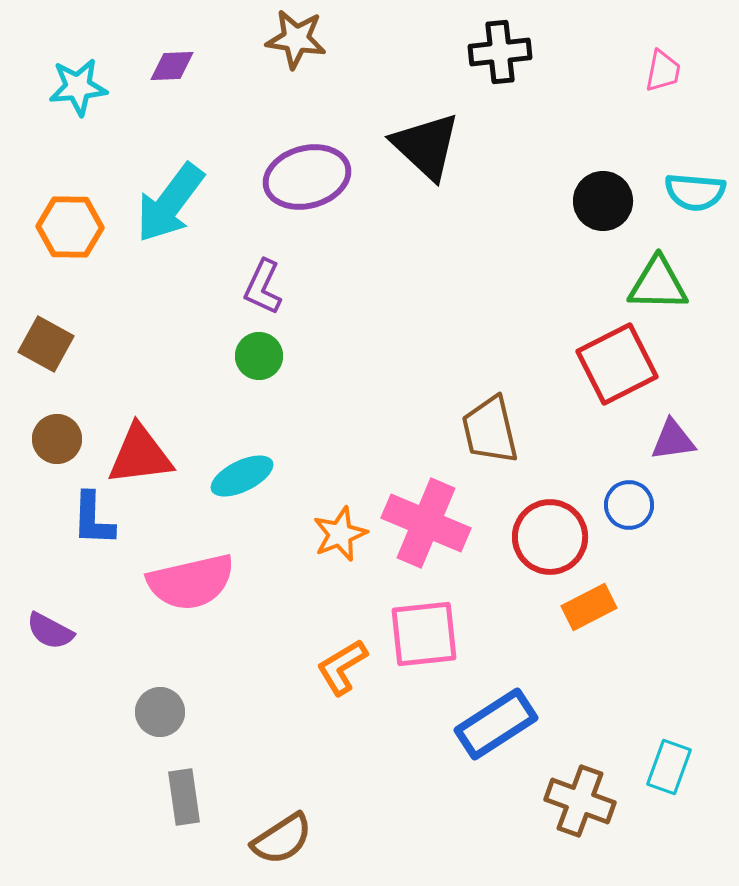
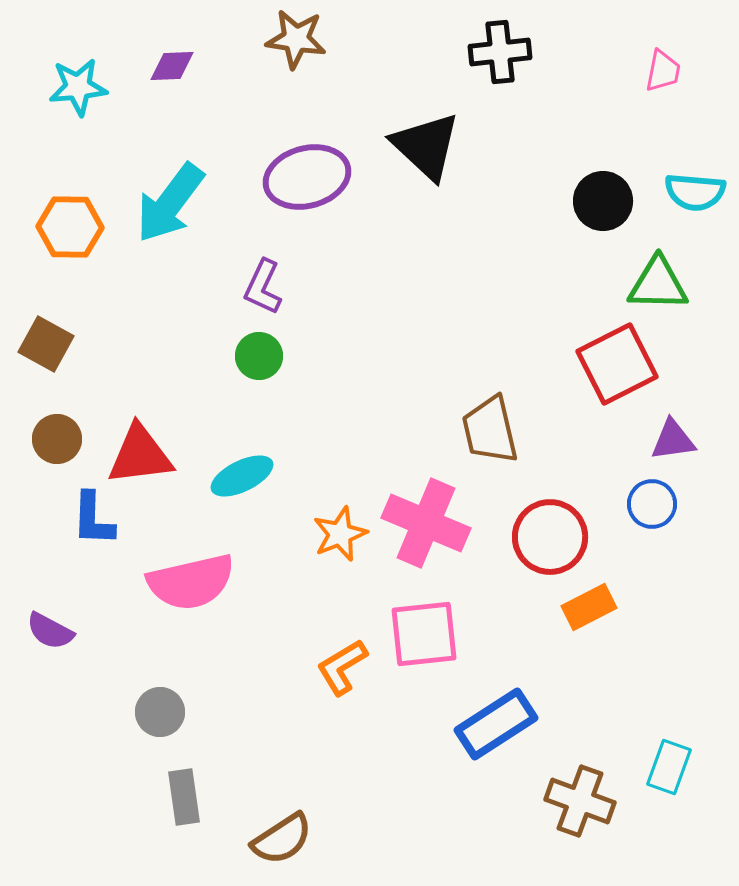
blue circle: moved 23 px right, 1 px up
